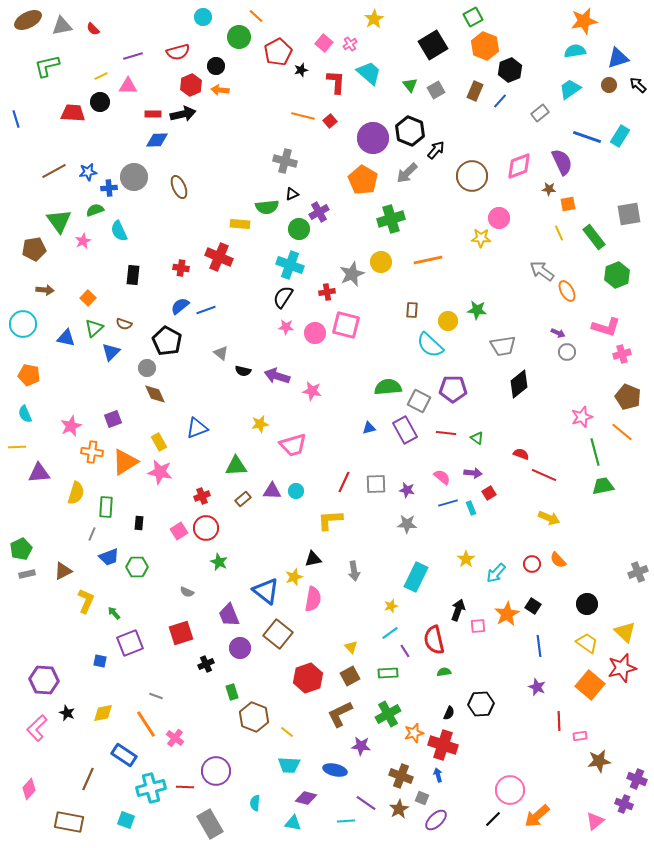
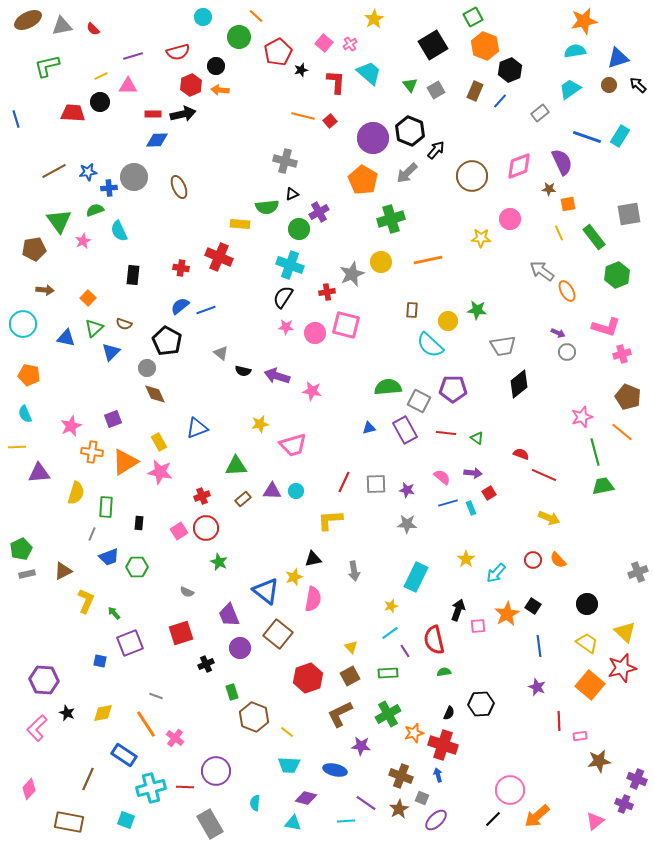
pink circle at (499, 218): moved 11 px right, 1 px down
red circle at (532, 564): moved 1 px right, 4 px up
